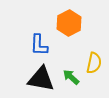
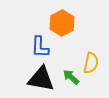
orange hexagon: moved 7 px left
blue L-shape: moved 1 px right, 2 px down
yellow semicircle: moved 3 px left
